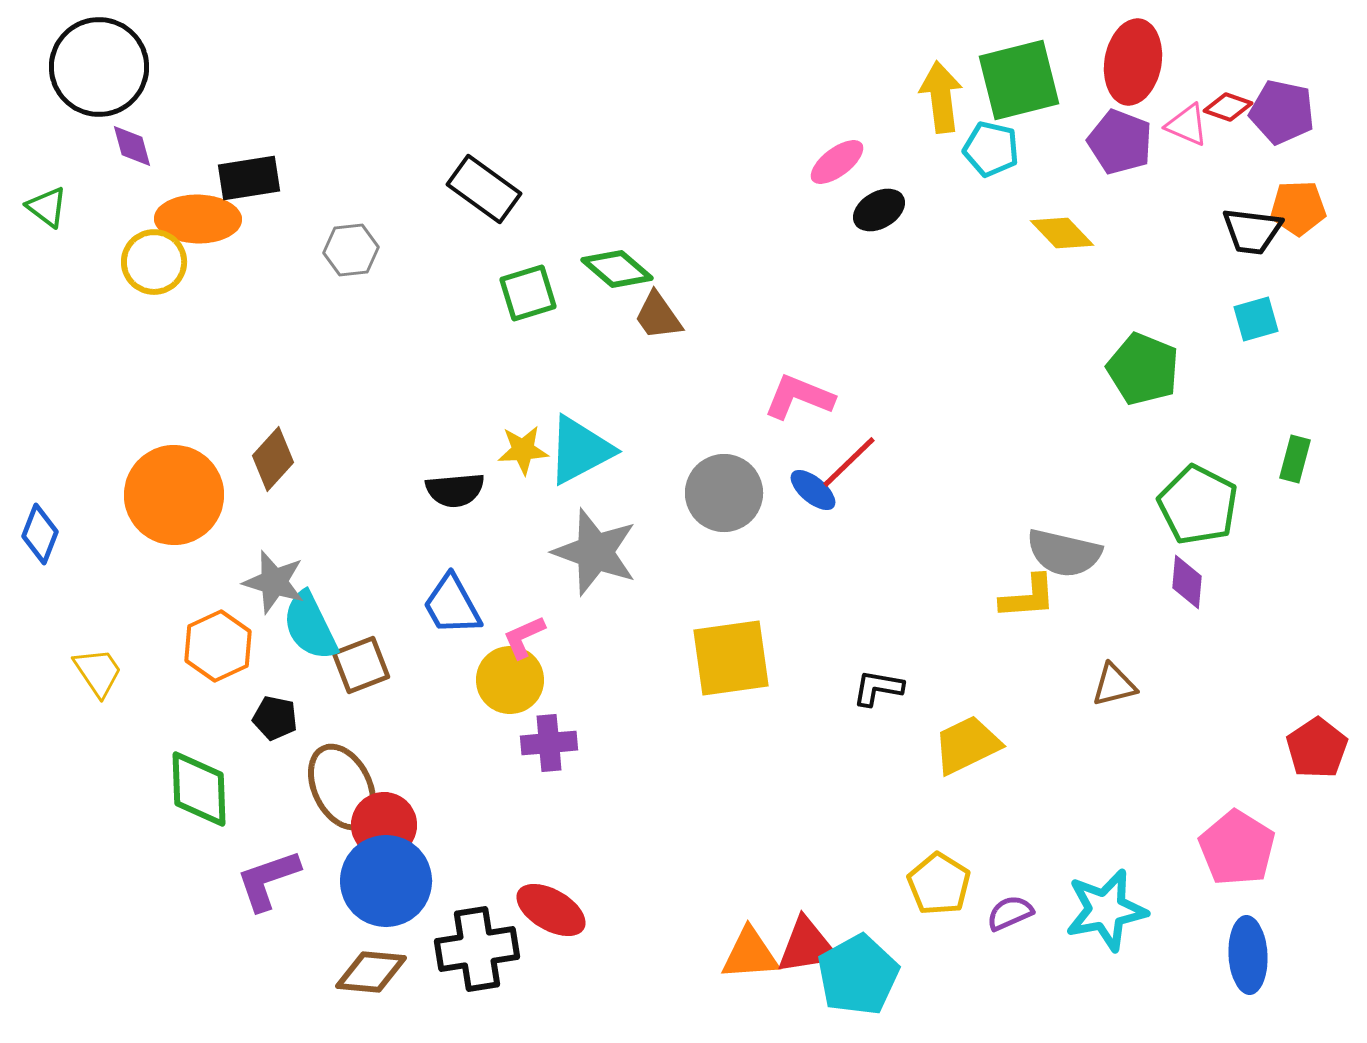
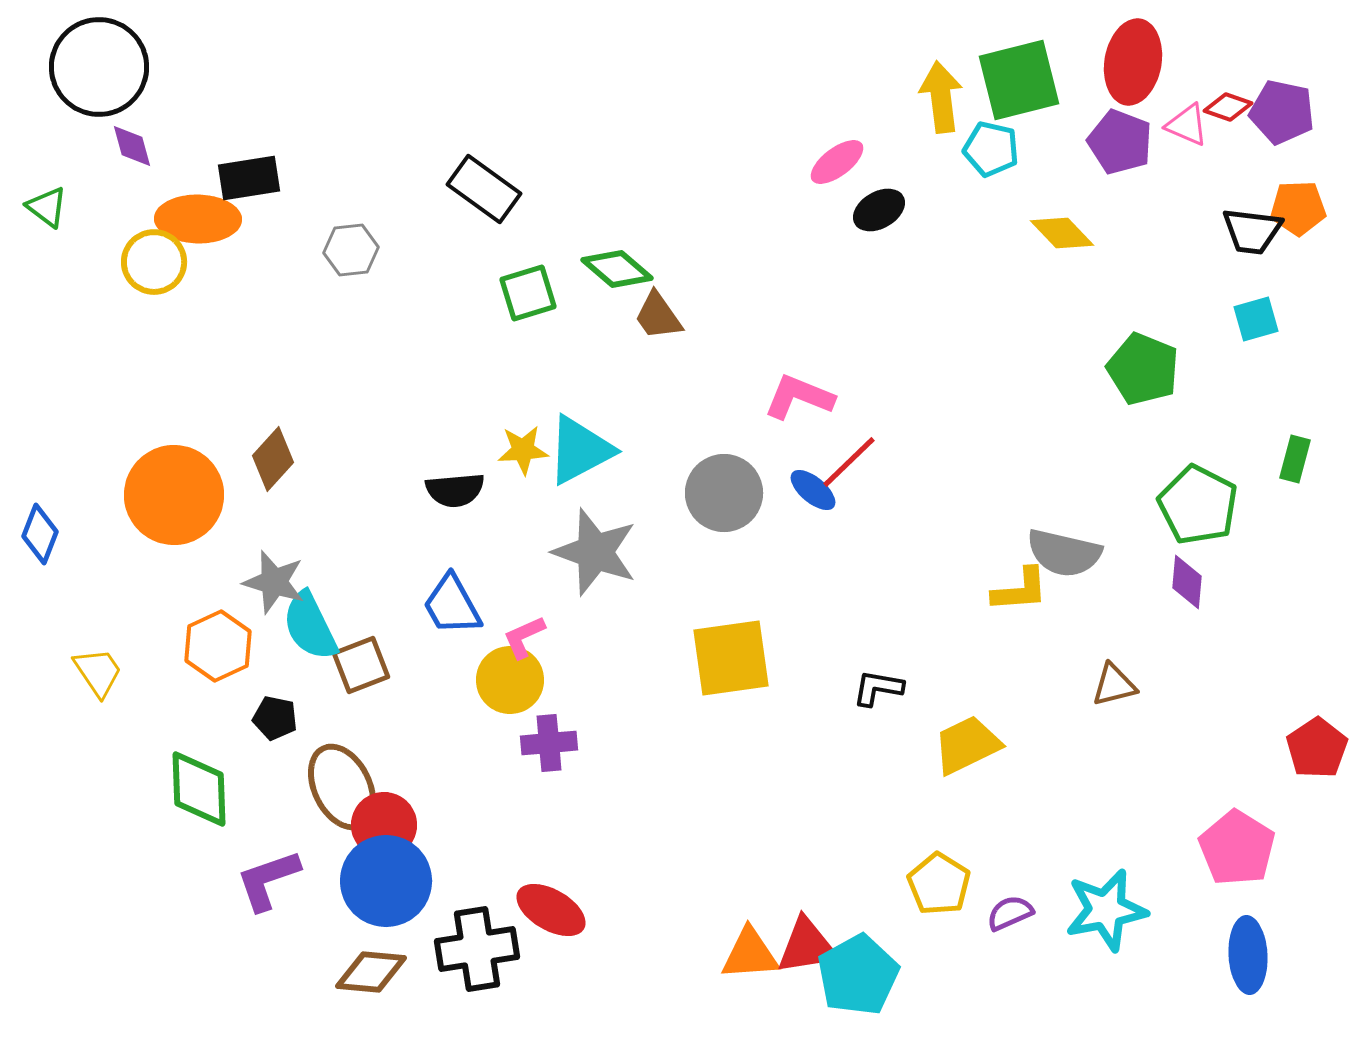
yellow L-shape at (1028, 597): moved 8 px left, 7 px up
